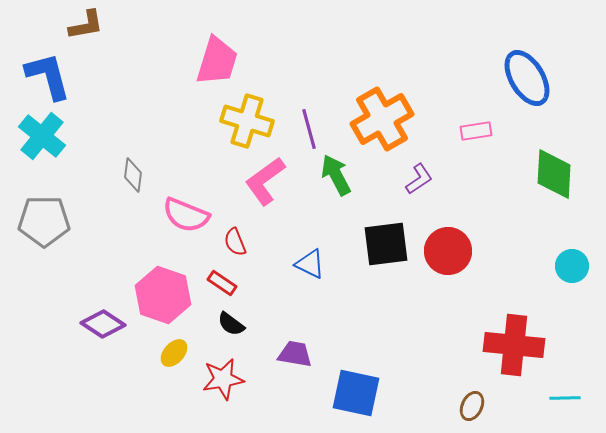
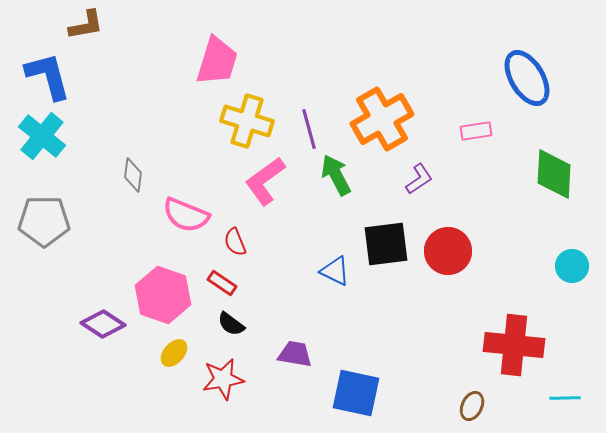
blue triangle: moved 25 px right, 7 px down
